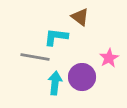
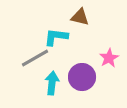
brown triangle: rotated 24 degrees counterclockwise
gray line: moved 1 px down; rotated 40 degrees counterclockwise
cyan arrow: moved 3 px left
